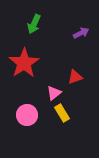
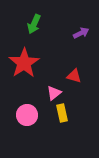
red triangle: moved 1 px left, 1 px up; rotated 35 degrees clockwise
yellow rectangle: rotated 18 degrees clockwise
